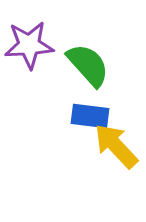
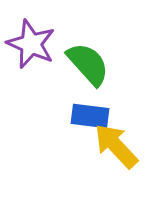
purple star: moved 2 px right, 1 px up; rotated 27 degrees clockwise
green semicircle: moved 1 px up
